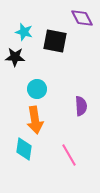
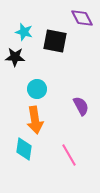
purple semicircle: rotated 24 degrees counterclockwise
